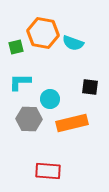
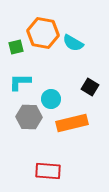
cyan semicircle: rotated 10 degrees clockwise
black square: rotated 24 degrees clockwise
cyan circle: moved 1 px right
gray hexagon: moved 2 px up
